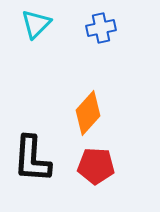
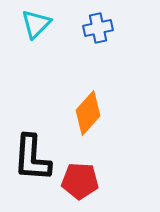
blue cross: moved 3 px left
black L-shape: moved 1 px up
red pentagon: moved 16 px left, 15 px down
